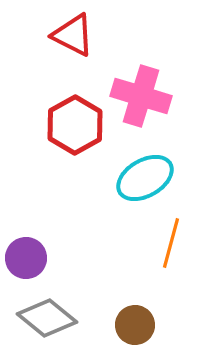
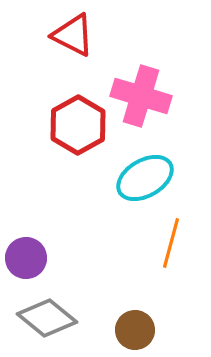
red hexagon: moved 3 px right
brown circle: moved 5 px down
